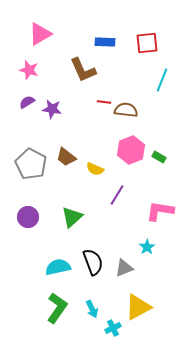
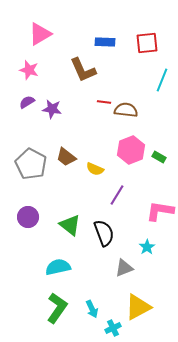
green triangle: moved 2 px left, 8 px down; rotated 40 degrees counterclockwise
black semicircle: moved 11 px right, 29 px up
